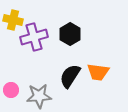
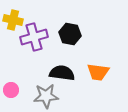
black hexagon: rotated 20 degrees counterclockwise
black semicircle: moved 8 px left, 3 px up; rotated 65 degrees clockwise
gray star: moved 7 px right
